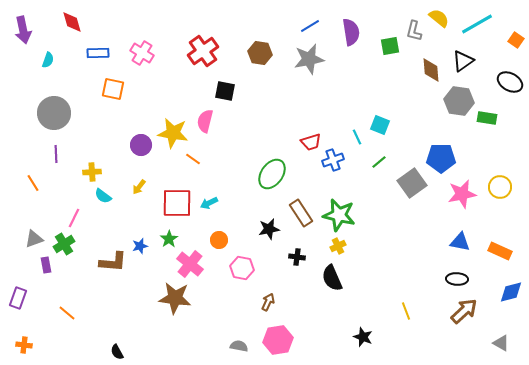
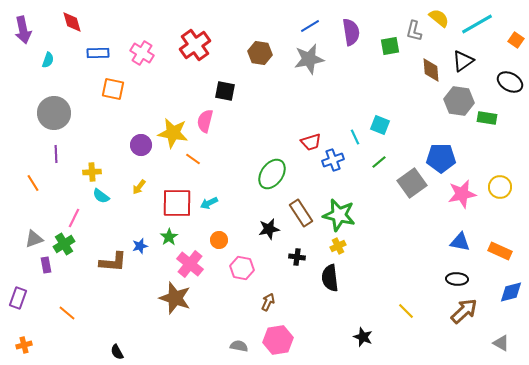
red cross at (203, 51): moved 8 px left, 6 px up
cyan line at (357, 137): moved 2 px left
cyan semicircle at (103, 196): moved 2 px left
green star at (169, 239): moved 2 px up
black semicircle at (332, 278): moved 2 px left; rotated 16 degrees clockwise
brown star at (175, 298): rotated 12 degrees clockwise
yellow line at (406, 311): rotated 24 degrees counterclockwise
orange cross at (24, 345): rotated 21 degrees counterclockwise
